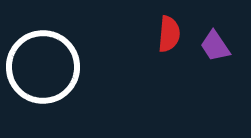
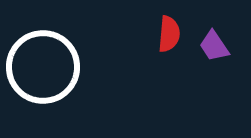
purple trapezoid: moved 1 px left
